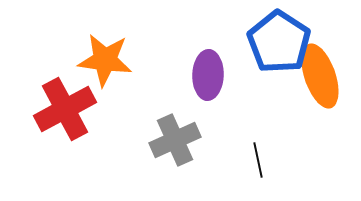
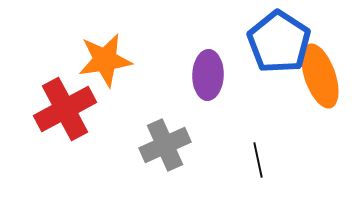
orange star: rotated 16 degrees counterclockwise
gray cross: moved 10 px left, 5 px down
